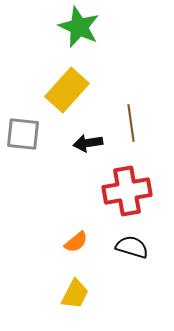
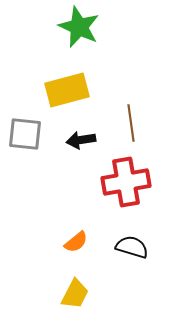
yellow rectangle: rotated 33 degrees clockwise
gray square: moved 2 px right
black arrow: moved 7 px left, 3 px up
red cross: moved 1 px left, 9 px up
